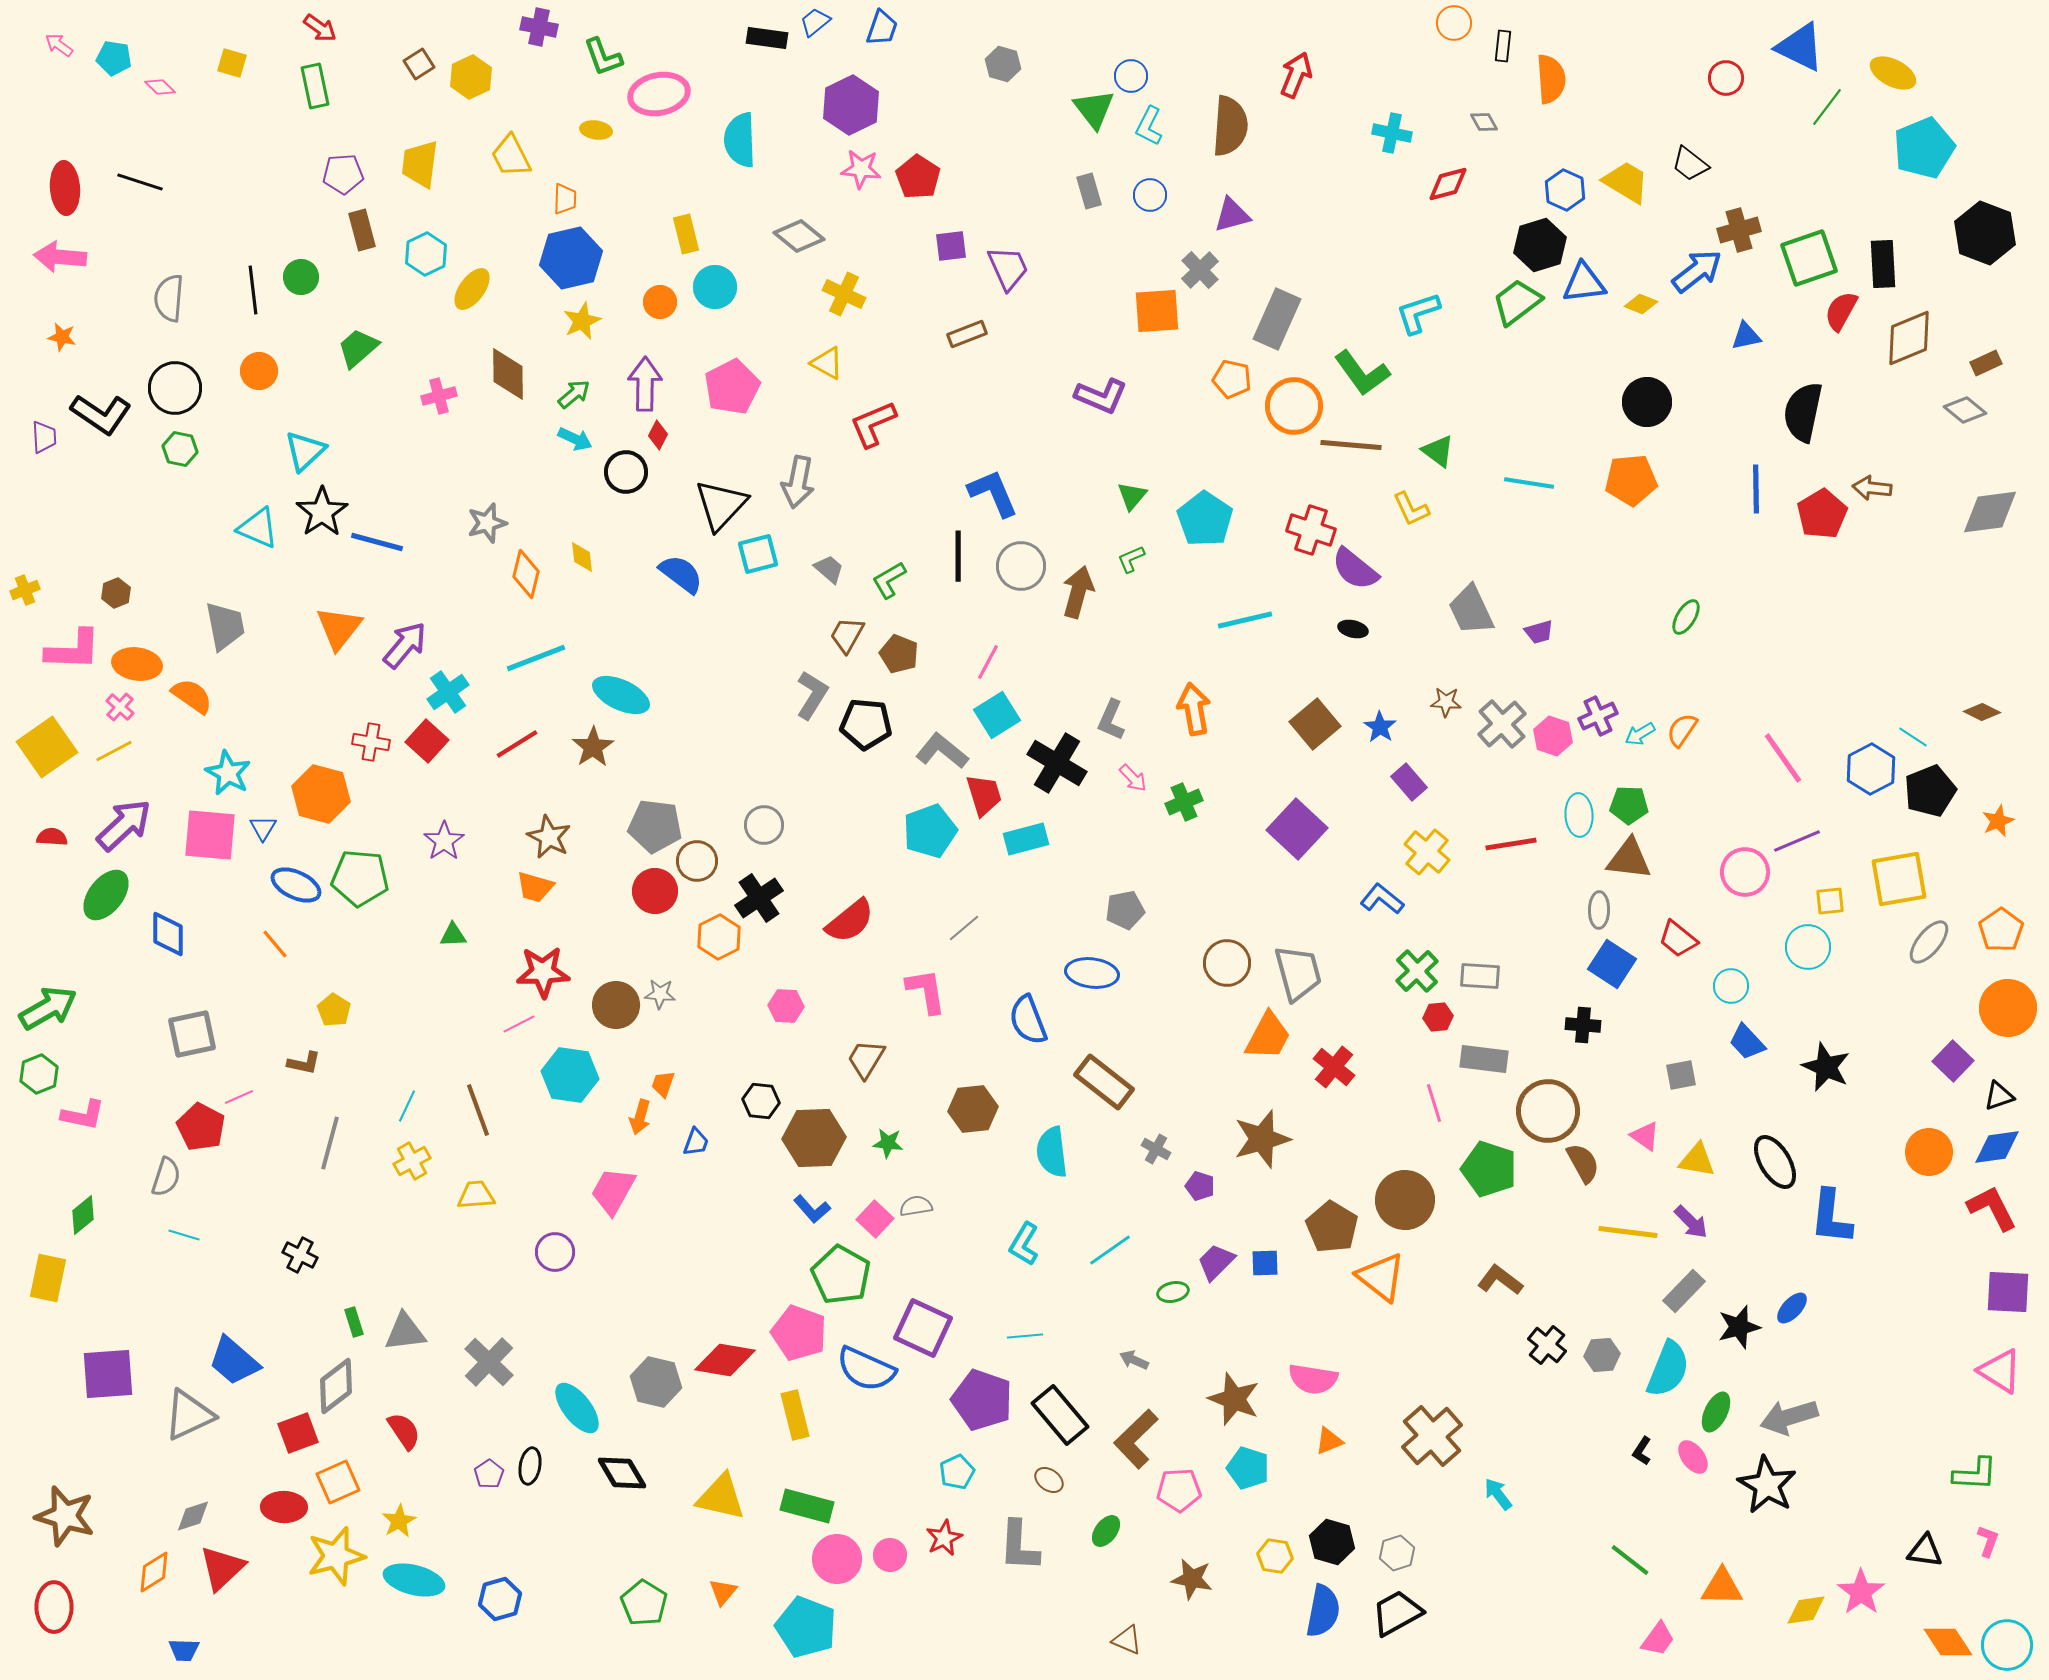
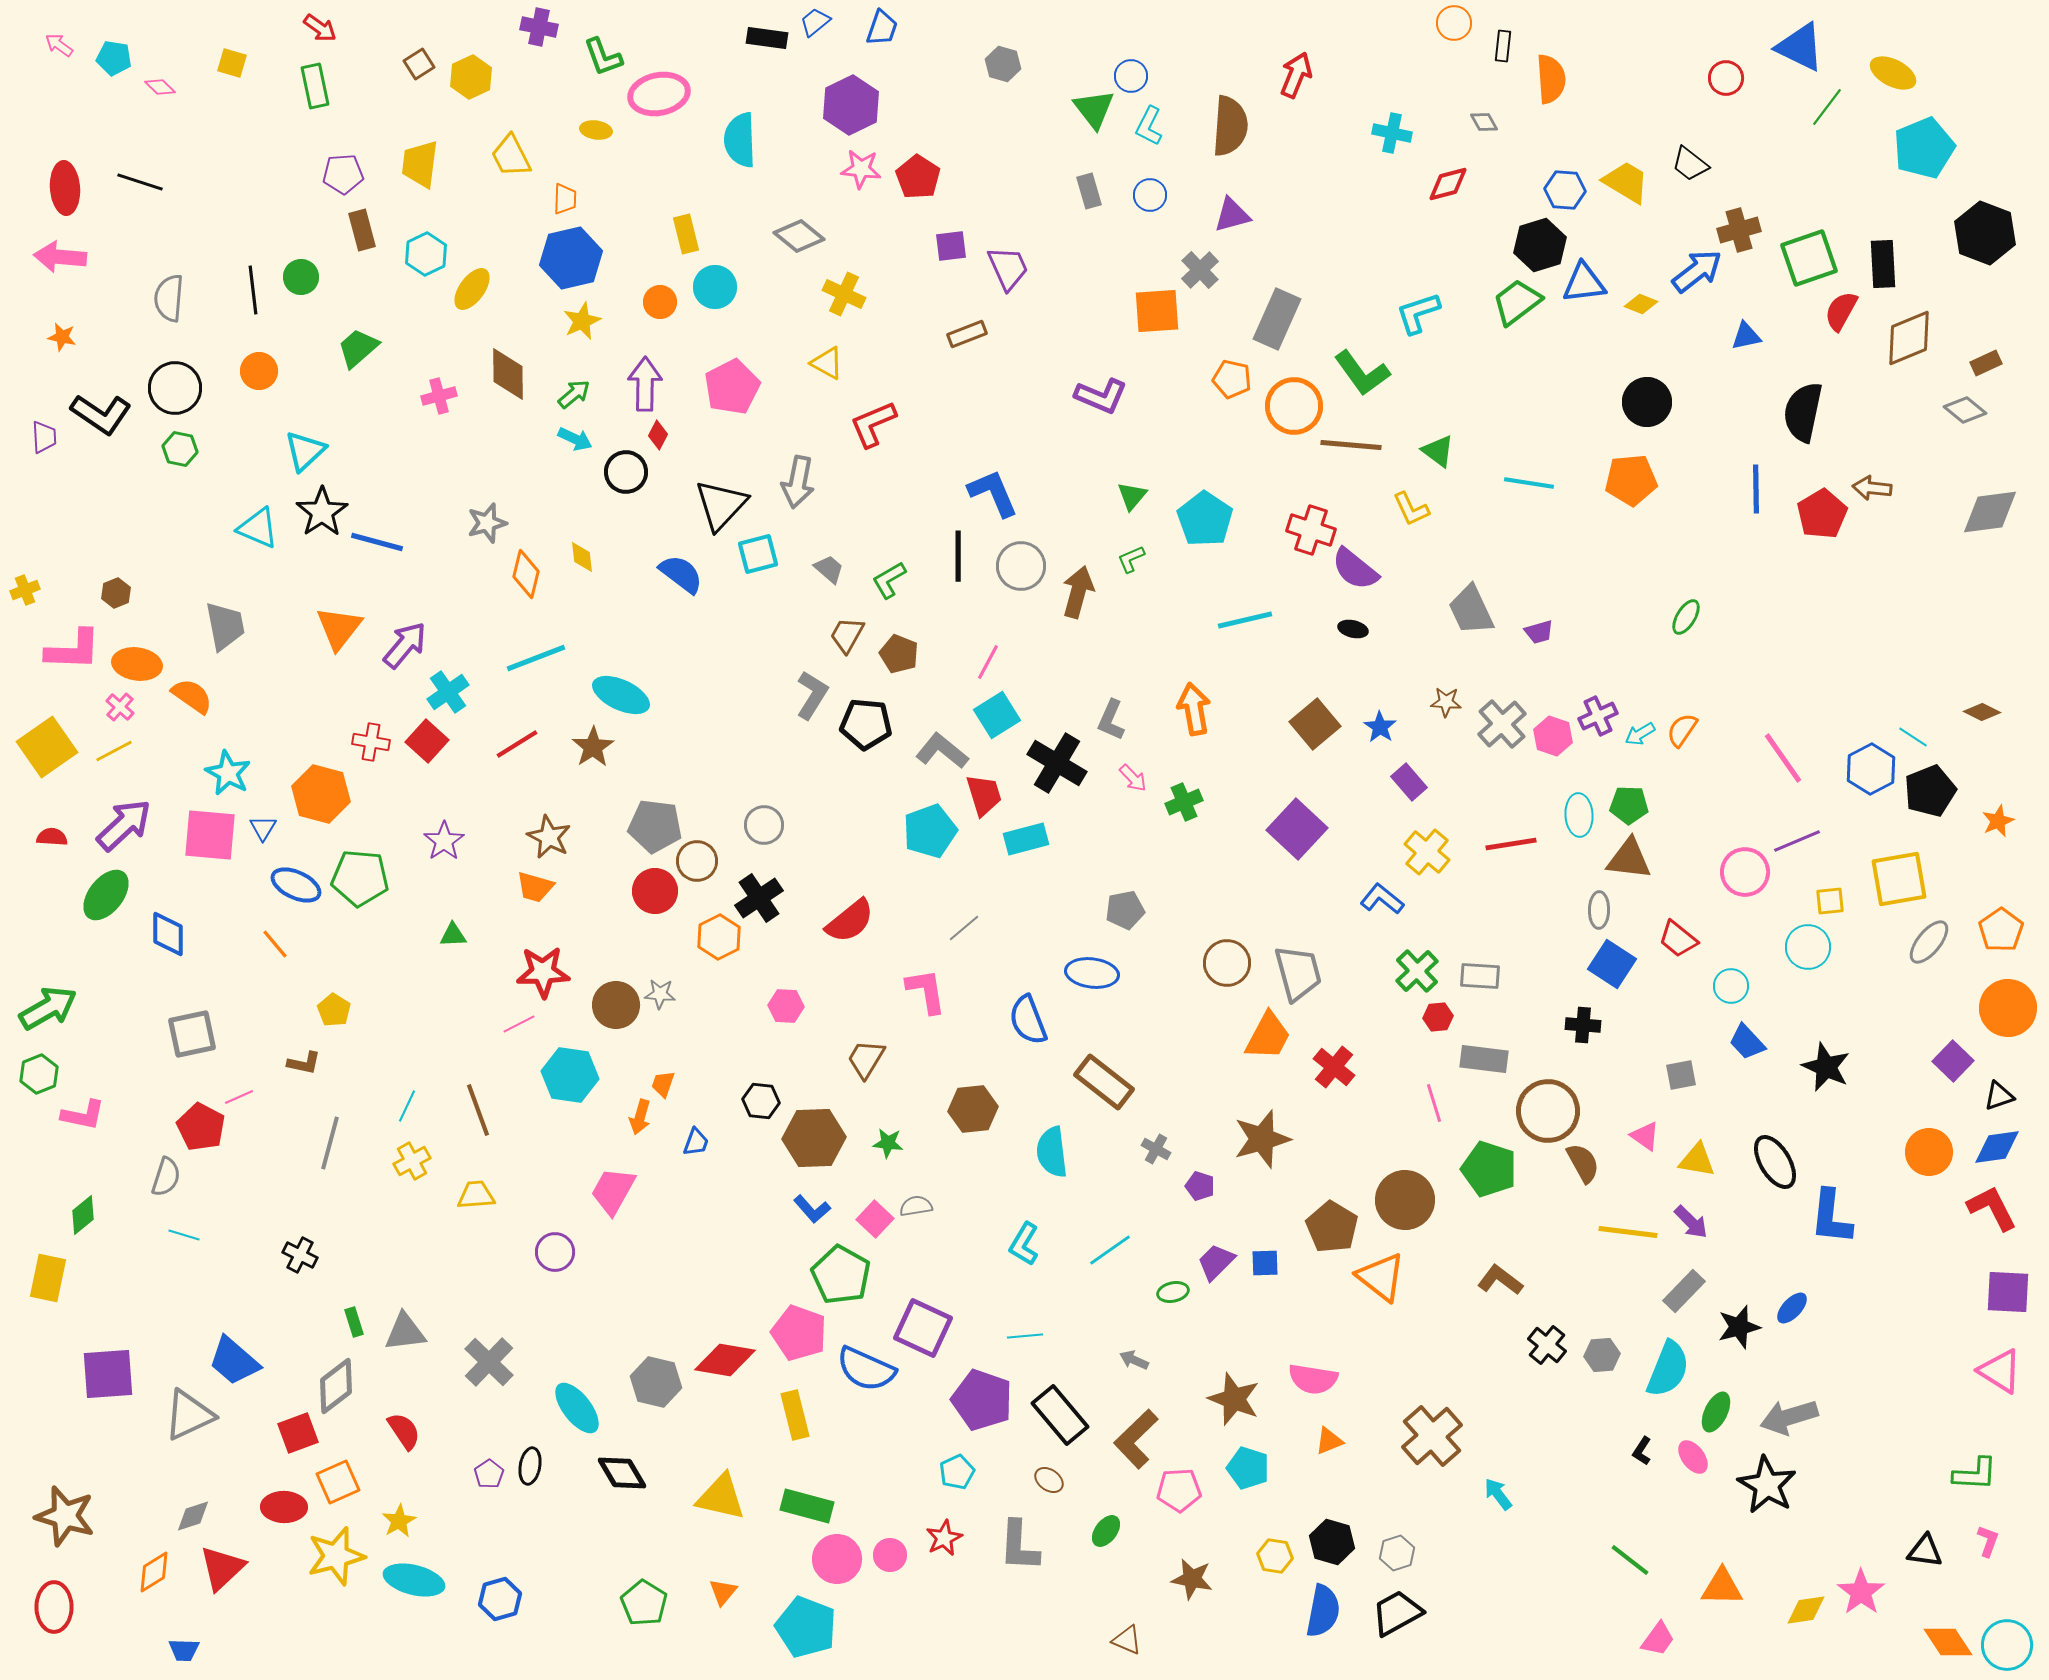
blue hexagon at (1565, 190): rotated 21 degrees counterclockwise
